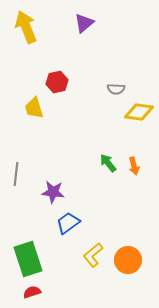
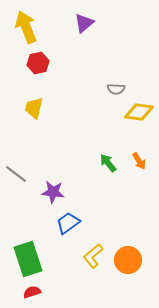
red hexagon: moved 19 px left, 19 px up
yellow trapezoid: rotated 30 degrees clockwise
orange arrow: moved 5 px right, 5 px up; rotated 18 degrees counterclockwise
gray line: rotated 60 degrees counterclockwise
yellow L-shape: moved 1 px down
